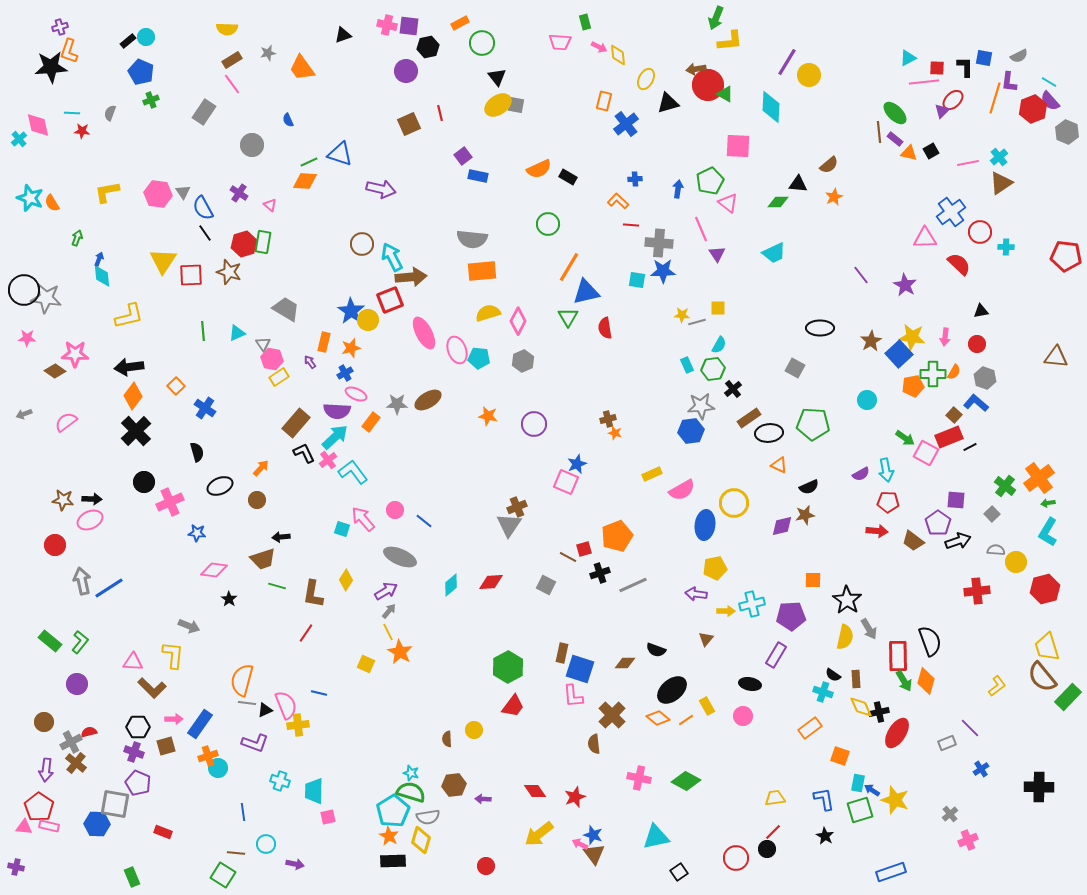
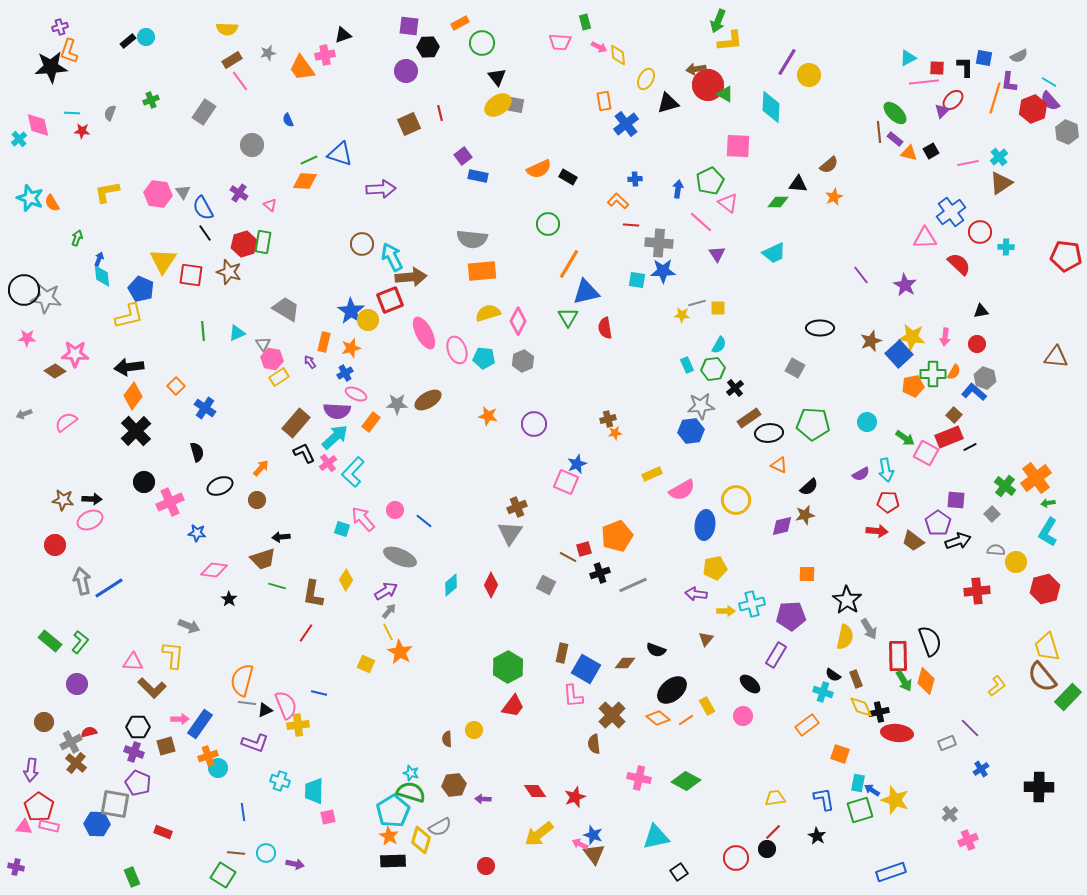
green arrow at (716, 18): moved 2 px right, 3 px down
pink cross at (387, 25): moved 62 px left, 30 px down; rotated 24 degrees counterclockwise
black hexagon at (428, 47): rotated 10 degrees clockwise
blue pentagon at (141, 72): moved 217 px down
pink line at (232, 84): moved 8 px right, 3 px up
orange rectangle at (604, 101): rotated 24 degrees counterclockwise
green line at (309, 162): moved 2 px up
purple arrow at (381, 189): rotated 16 degrees counterclockwise
pink line at (701, 229): moved 7 px up; rotated 25 degrees counterclockwise
orange line at (569, 267): moved 3 px up
red square at (191, 275): rotated 10 degrees clockwise
gray line at (697, 322): moved 19 px up
brown star at (871, 341): rotated 10 degrees clockwise
cyan pentagon at (479, 358): moved 5 px right
black cross at (733, 389): moved 2 px right, 1 px up
cyan circle at (867, 400): moved 22 px down
blue L-shape at (976, 403): moved 2 px left, 11 px up
orange star at (615, 433): rotated 24 degrees counterclockwise
pink cross at (328, 460): moved 3 px down
cyan L-shape at (353, 472): rotated 100 degrees counterclockwise
orange cross at (1039, 478): moved 3 px left
black semicircle at (809, 487): rotated 18 degrees counterclockwise
yellow circle at (734, 503): moved 2 px right, 3 px up
gray triangle at (509, 525): moved 1 px right, 8 px down
orange square at (813, 580): moved 6 px left, 6 px up
red diamond at (491, 582): moved 3 px down; rotated 60 degrees counterclockwise
blue square at (580, 669): moved 6 px right; rotated 12 degrees clockwise
brown rectangle at (856, 679): rotated 18 degrees counterclockwise
black ellipse at (750, 684): rotated 30 degrees clockwise
pink arrow at (174, 719): moved 6 px right
orange rectangle at (810, 728): moved 3 px left, 3 px up
red ellipse at (897, 733): rotated 64 degrees clockwise
orange square at (840, 756): moved 2 px up
purple arrow at (46, 770): moved 15 px left
gray semicircle at (428, 817): moved 12 px right, 10 px down; rotated 20 degrees counterclockwise
black star at (825, 836): moved 8 px left
cyan circle at (266, 844): moved 9 px down
